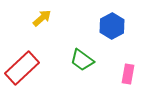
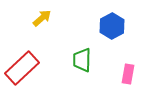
green trapezoid: rotated 55 degrees clockwise
